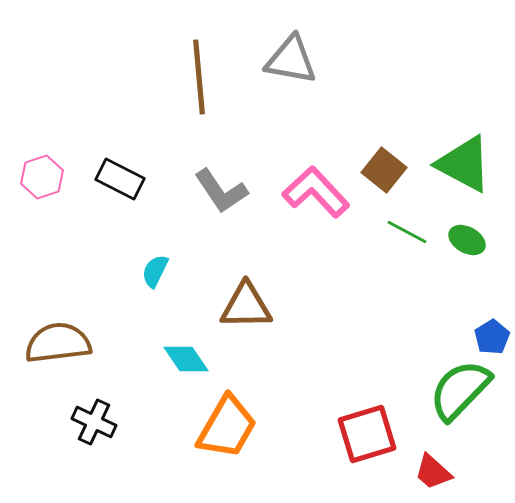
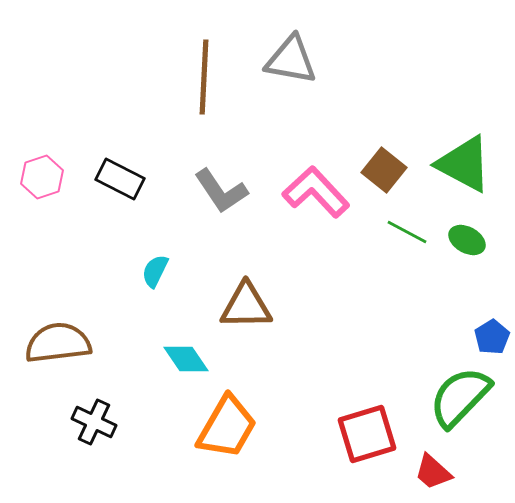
brown line: moved 5 px right; rotated 8 degrees clockwise
green semicircle: moved 7 px down
